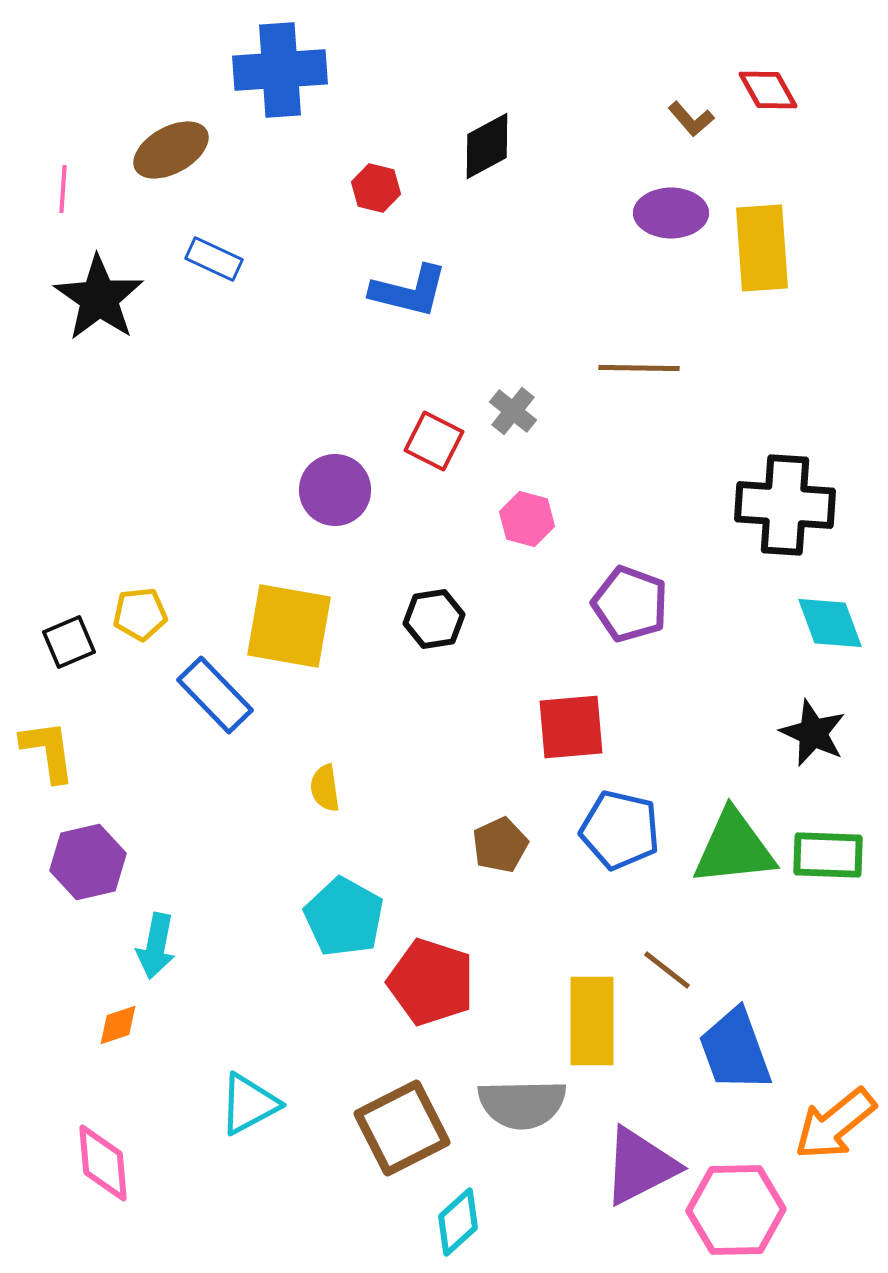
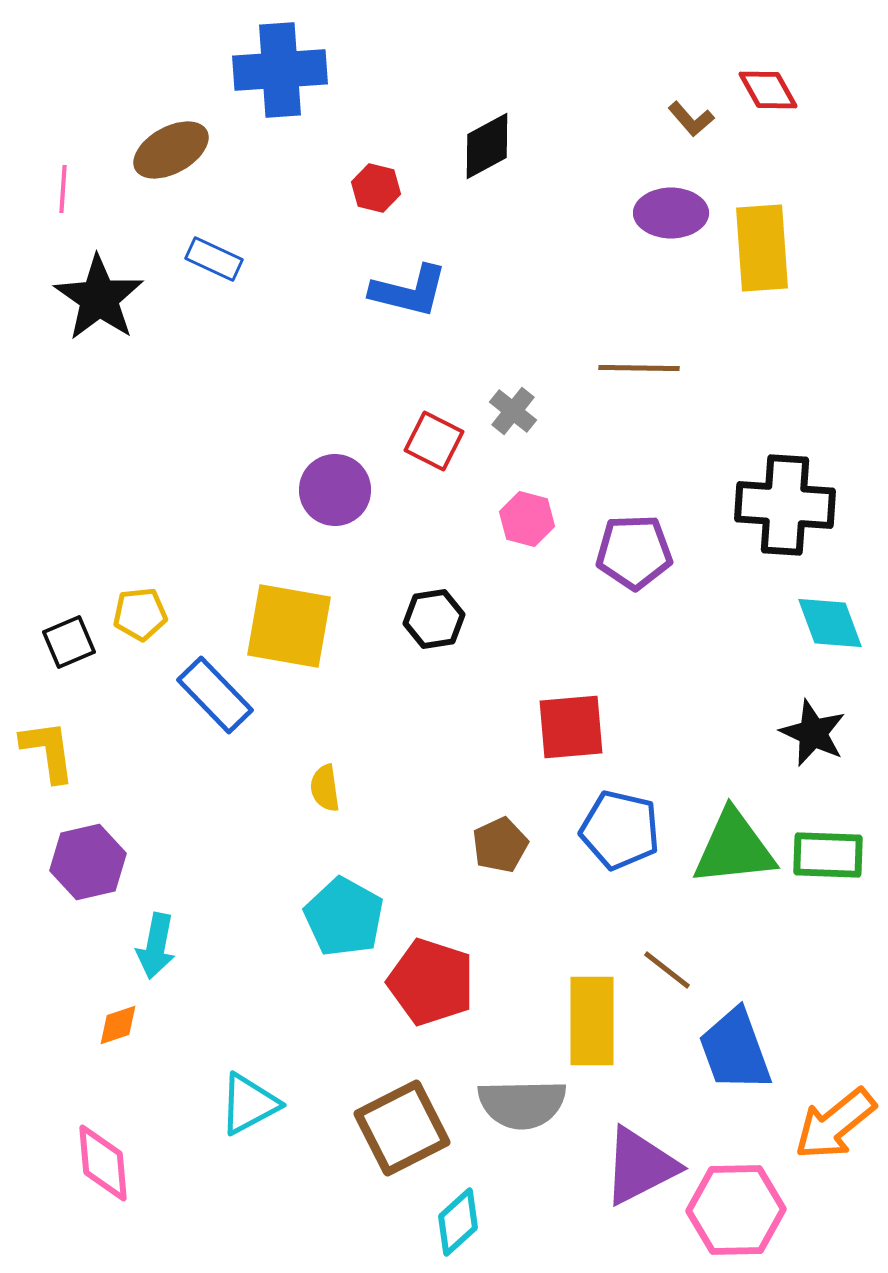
purple pentagon at (630, 604): moved 4 px right, 52 px up; rotated 22 degrees counterclockwise
